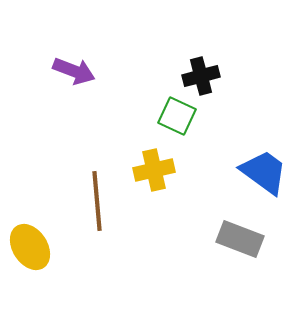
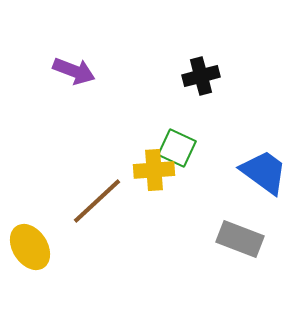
green square: moved 32 px down
yellow cross: rotated 9 degrees clockwise
brown line: rotated 52 degrees clockwise
